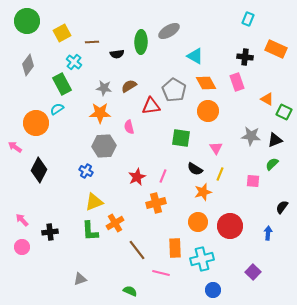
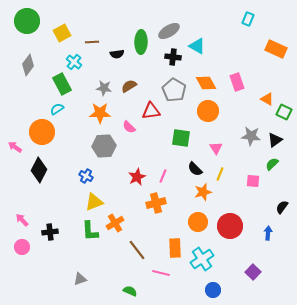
cyan triangle at (195, 56): moved 2 px right, 10 px up
black cross at (245, 57): moved 72 px left
red triangle at (151, 106): moved 5 px down
orange circle at (36, 123): moved 6 px right, 9 px down
pink semicircle at (129, 127): rotated 32 degrees counterclockwise
black triangle at (275, 140): rotated 14 degrees counterclockwise
black semicircle at (195, 169): rotated 14 degrees clockwise
blue cross at (86, 171): moved 5 px down
cyan cross at (202, 259): rotated 20 degrees counterclockwise
